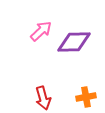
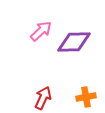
red arrow: rotated 140 degrees counterclockwise
